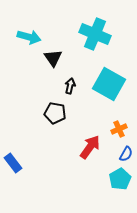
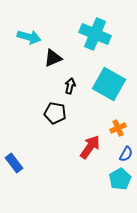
black triangle: rotated 42 degrees clockwise
orange cross: moved 1 px left, 1 px up
blue rectangle: moved 1 px right
